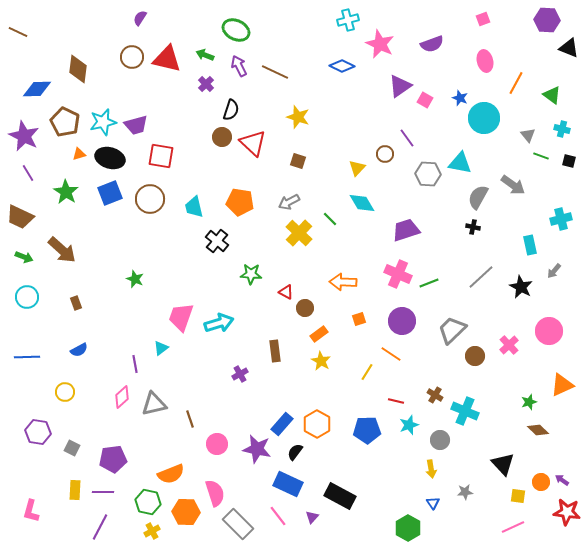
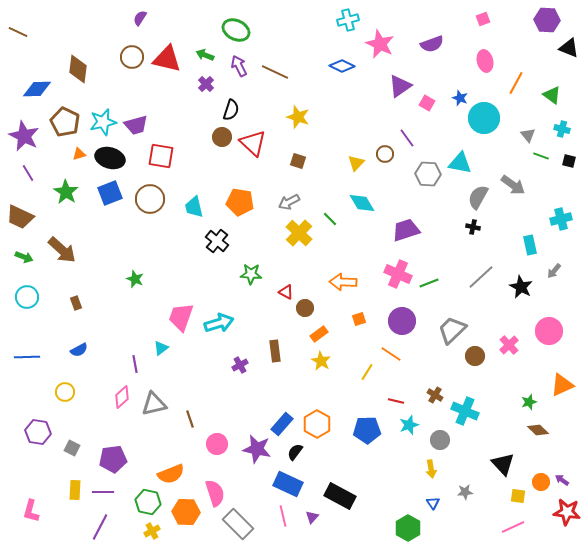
pink square at (425, 100): moved 2 px right, 3 px down
yellow triangle at (357, 168): moved 1 px left, 5 px up
purple cross at (240, 374): moved 9 px up
pink line at (278, 516): moved 5 px right; rotated 25 degrees clockwise
